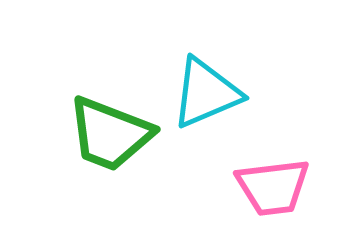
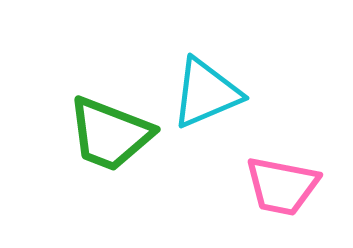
pink trapezoid: moved 9 px right, 1 px up; rotated 18 degrees clockwise
